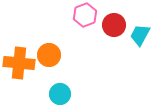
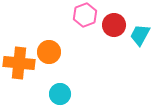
orange circle: moved 3 px up
